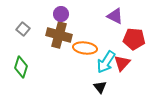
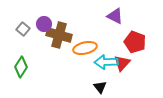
purple circle: moved 17 px left, 10 px down
red pentagon: moved 1 px right, 3 px down; rotated 15 degrees clockwise
orange ellipse: rotated 20 degrees counterclockwise
cyan arrow: rotated 55 degrees clockwise
green diamond: rotated 15 degrees clockwise
